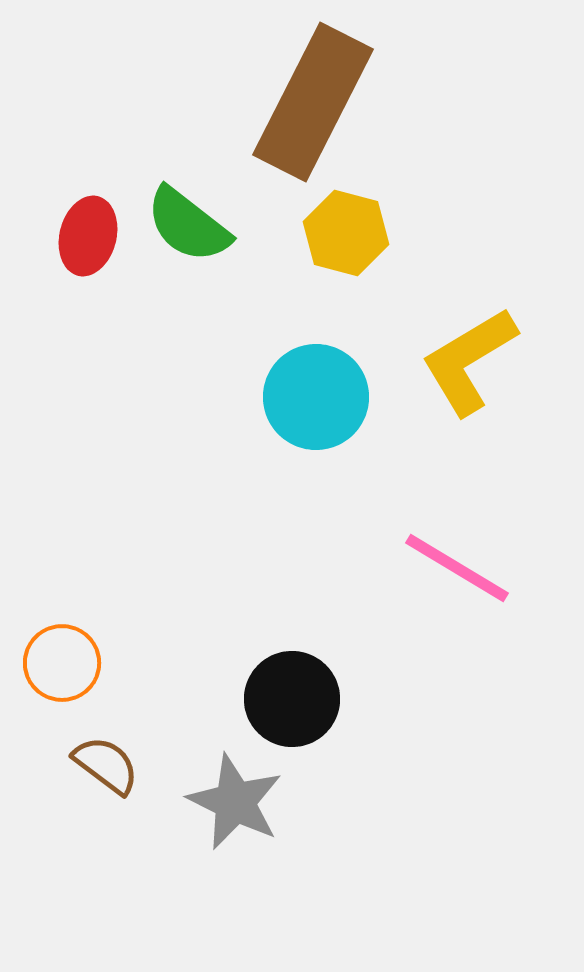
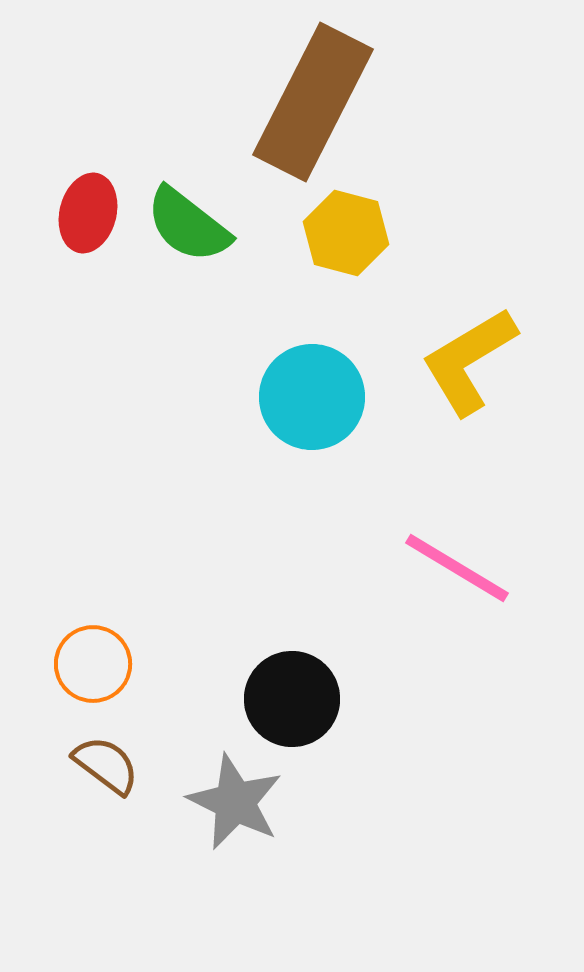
red ellipse: moved 23 px up
cyan circle: moved 4 px left
orange circle: moved 31 px right, 1 px down
